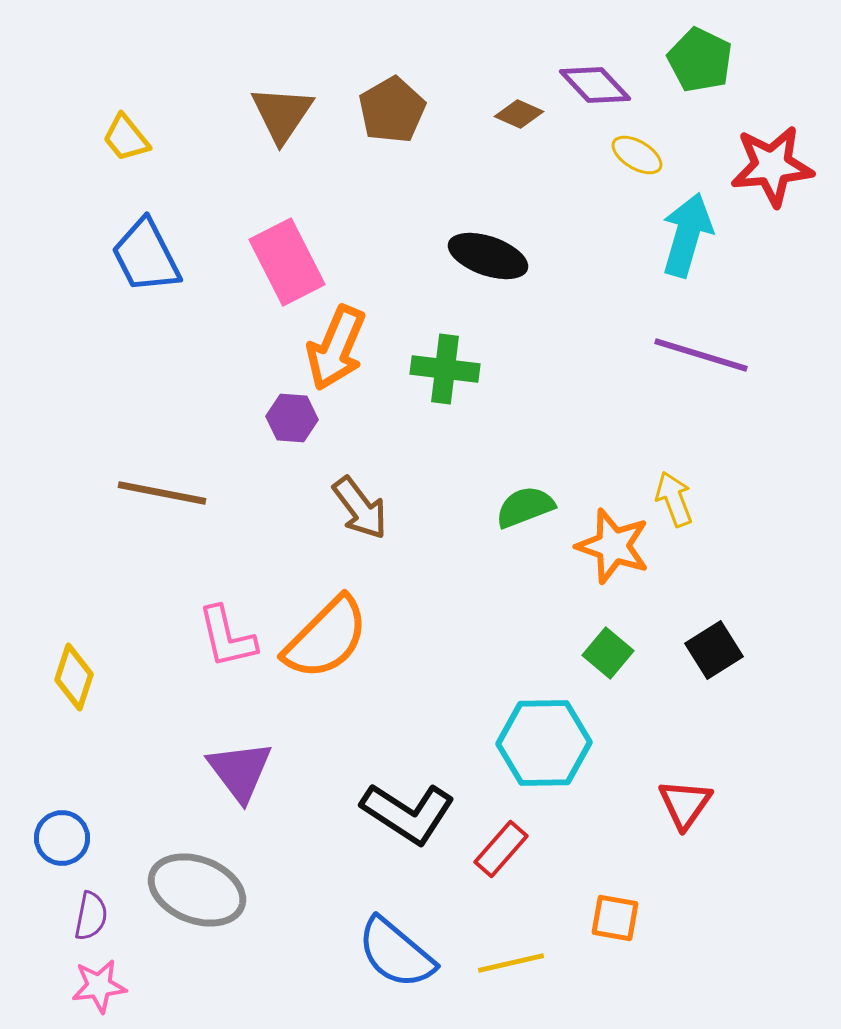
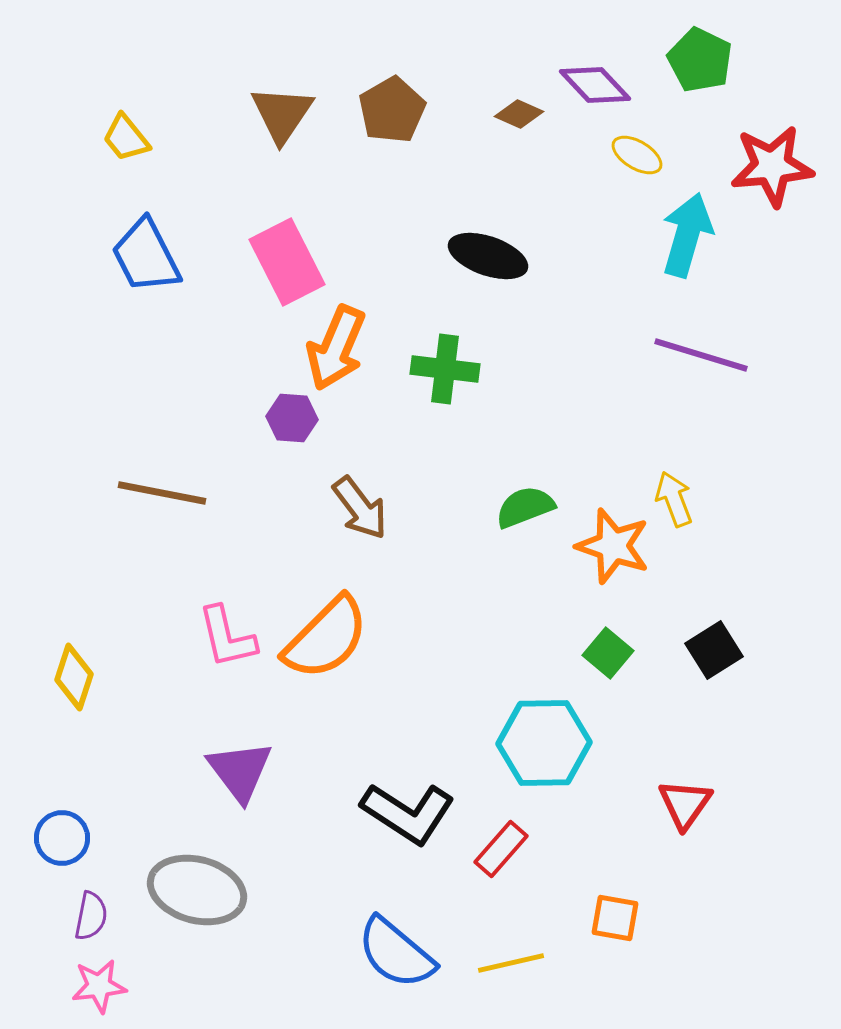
gray ellipse: rotated 6 degrees counterclockwise
